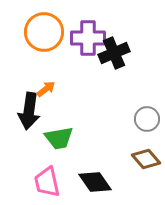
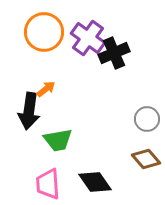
purple cross: rotated 36 degrees clockwise
green trapezoid: moved 1 px left, 2 px down
pink trapezoid: moved 1 px right, 2 px down; rotated 8 degrees clockwise
